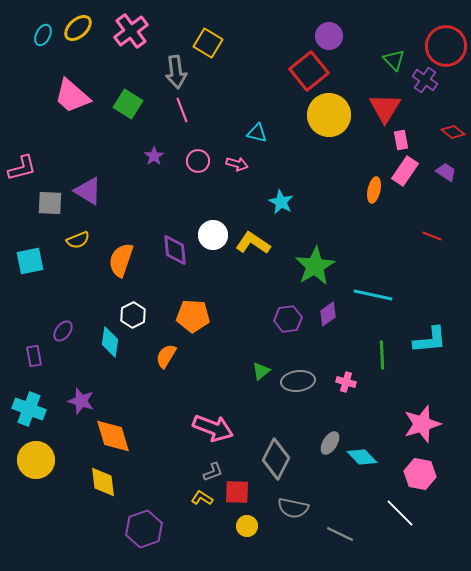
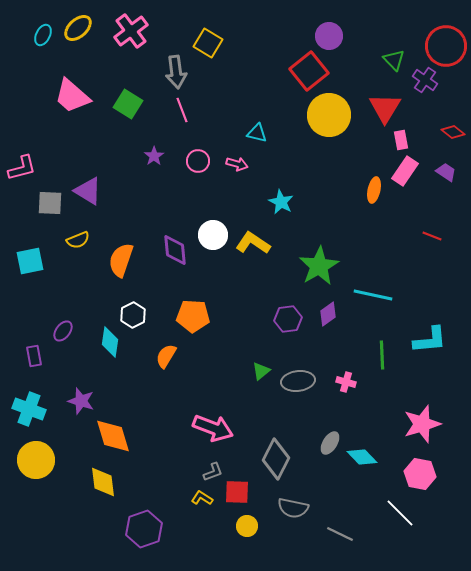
green star at (315, 266): moved 4 px right
